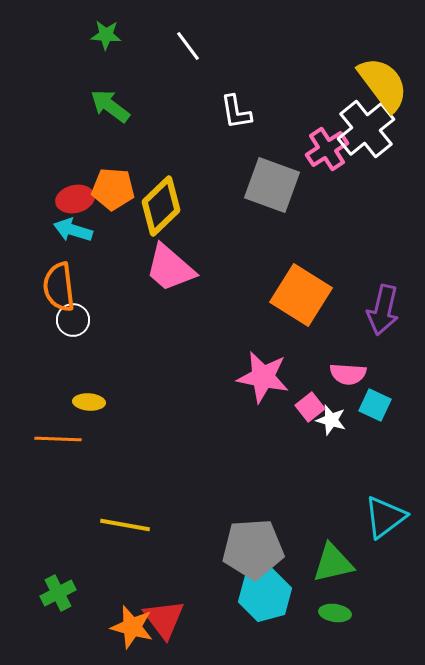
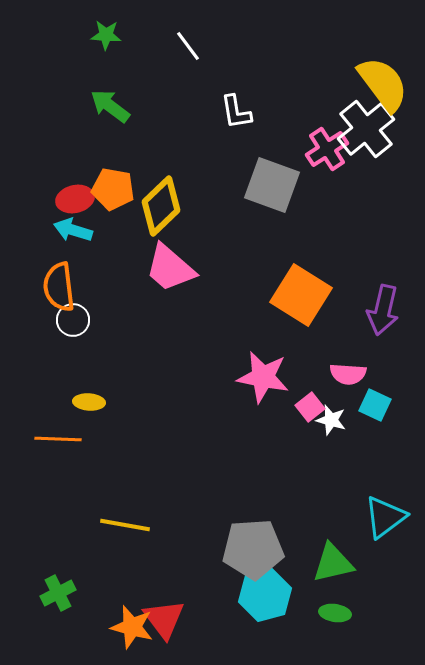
orange pentagon: rotated 6 degrees clockwise
